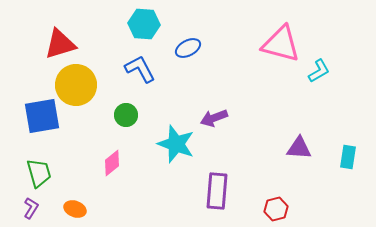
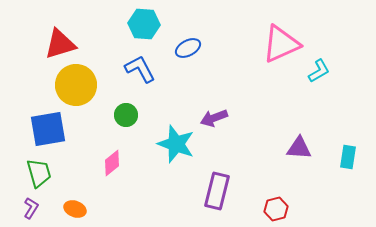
pink triangle: rotated 39 degrees counterclockwise
blue square: moved 6 px right, 13 px down
purple rectangle: rotated 9 degrees clockwise
